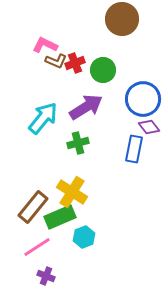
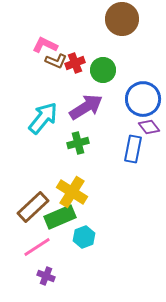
blue rectangle: moved 1 px left
brown rectangle: rotated 8 degrees clockwise
